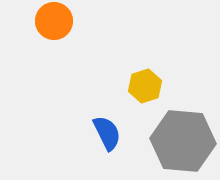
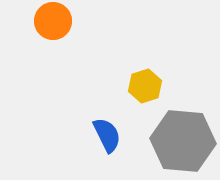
orange circle: moved 1 px left
blue semicircle: moved 2 px down
